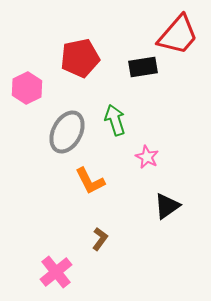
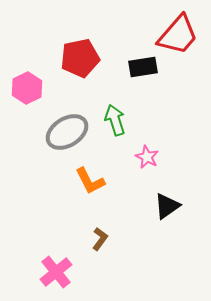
gray ellipse: rotated 30 degrees clockwise
